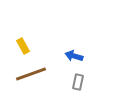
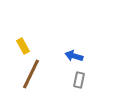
brown line: rotated 44 degrees counterclockwise
gray rectangle: moved 1 px right, 2 px up
